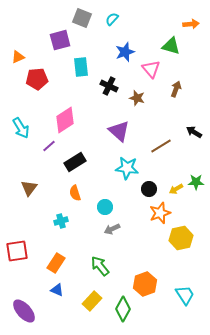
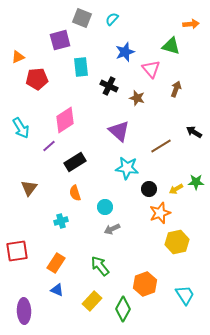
yellow hexagon: moved 4 px left, 4 px down
purple ellipse: rotated 40 degrees clockwise
